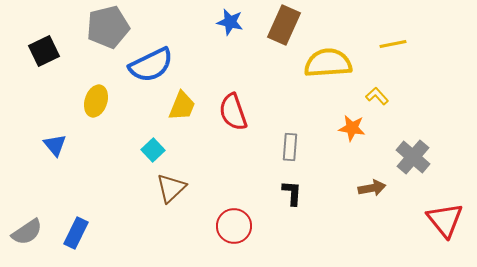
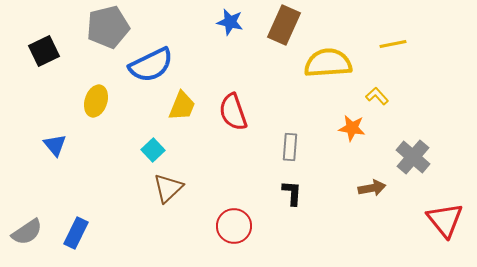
brown triangle: moved 3 px left
